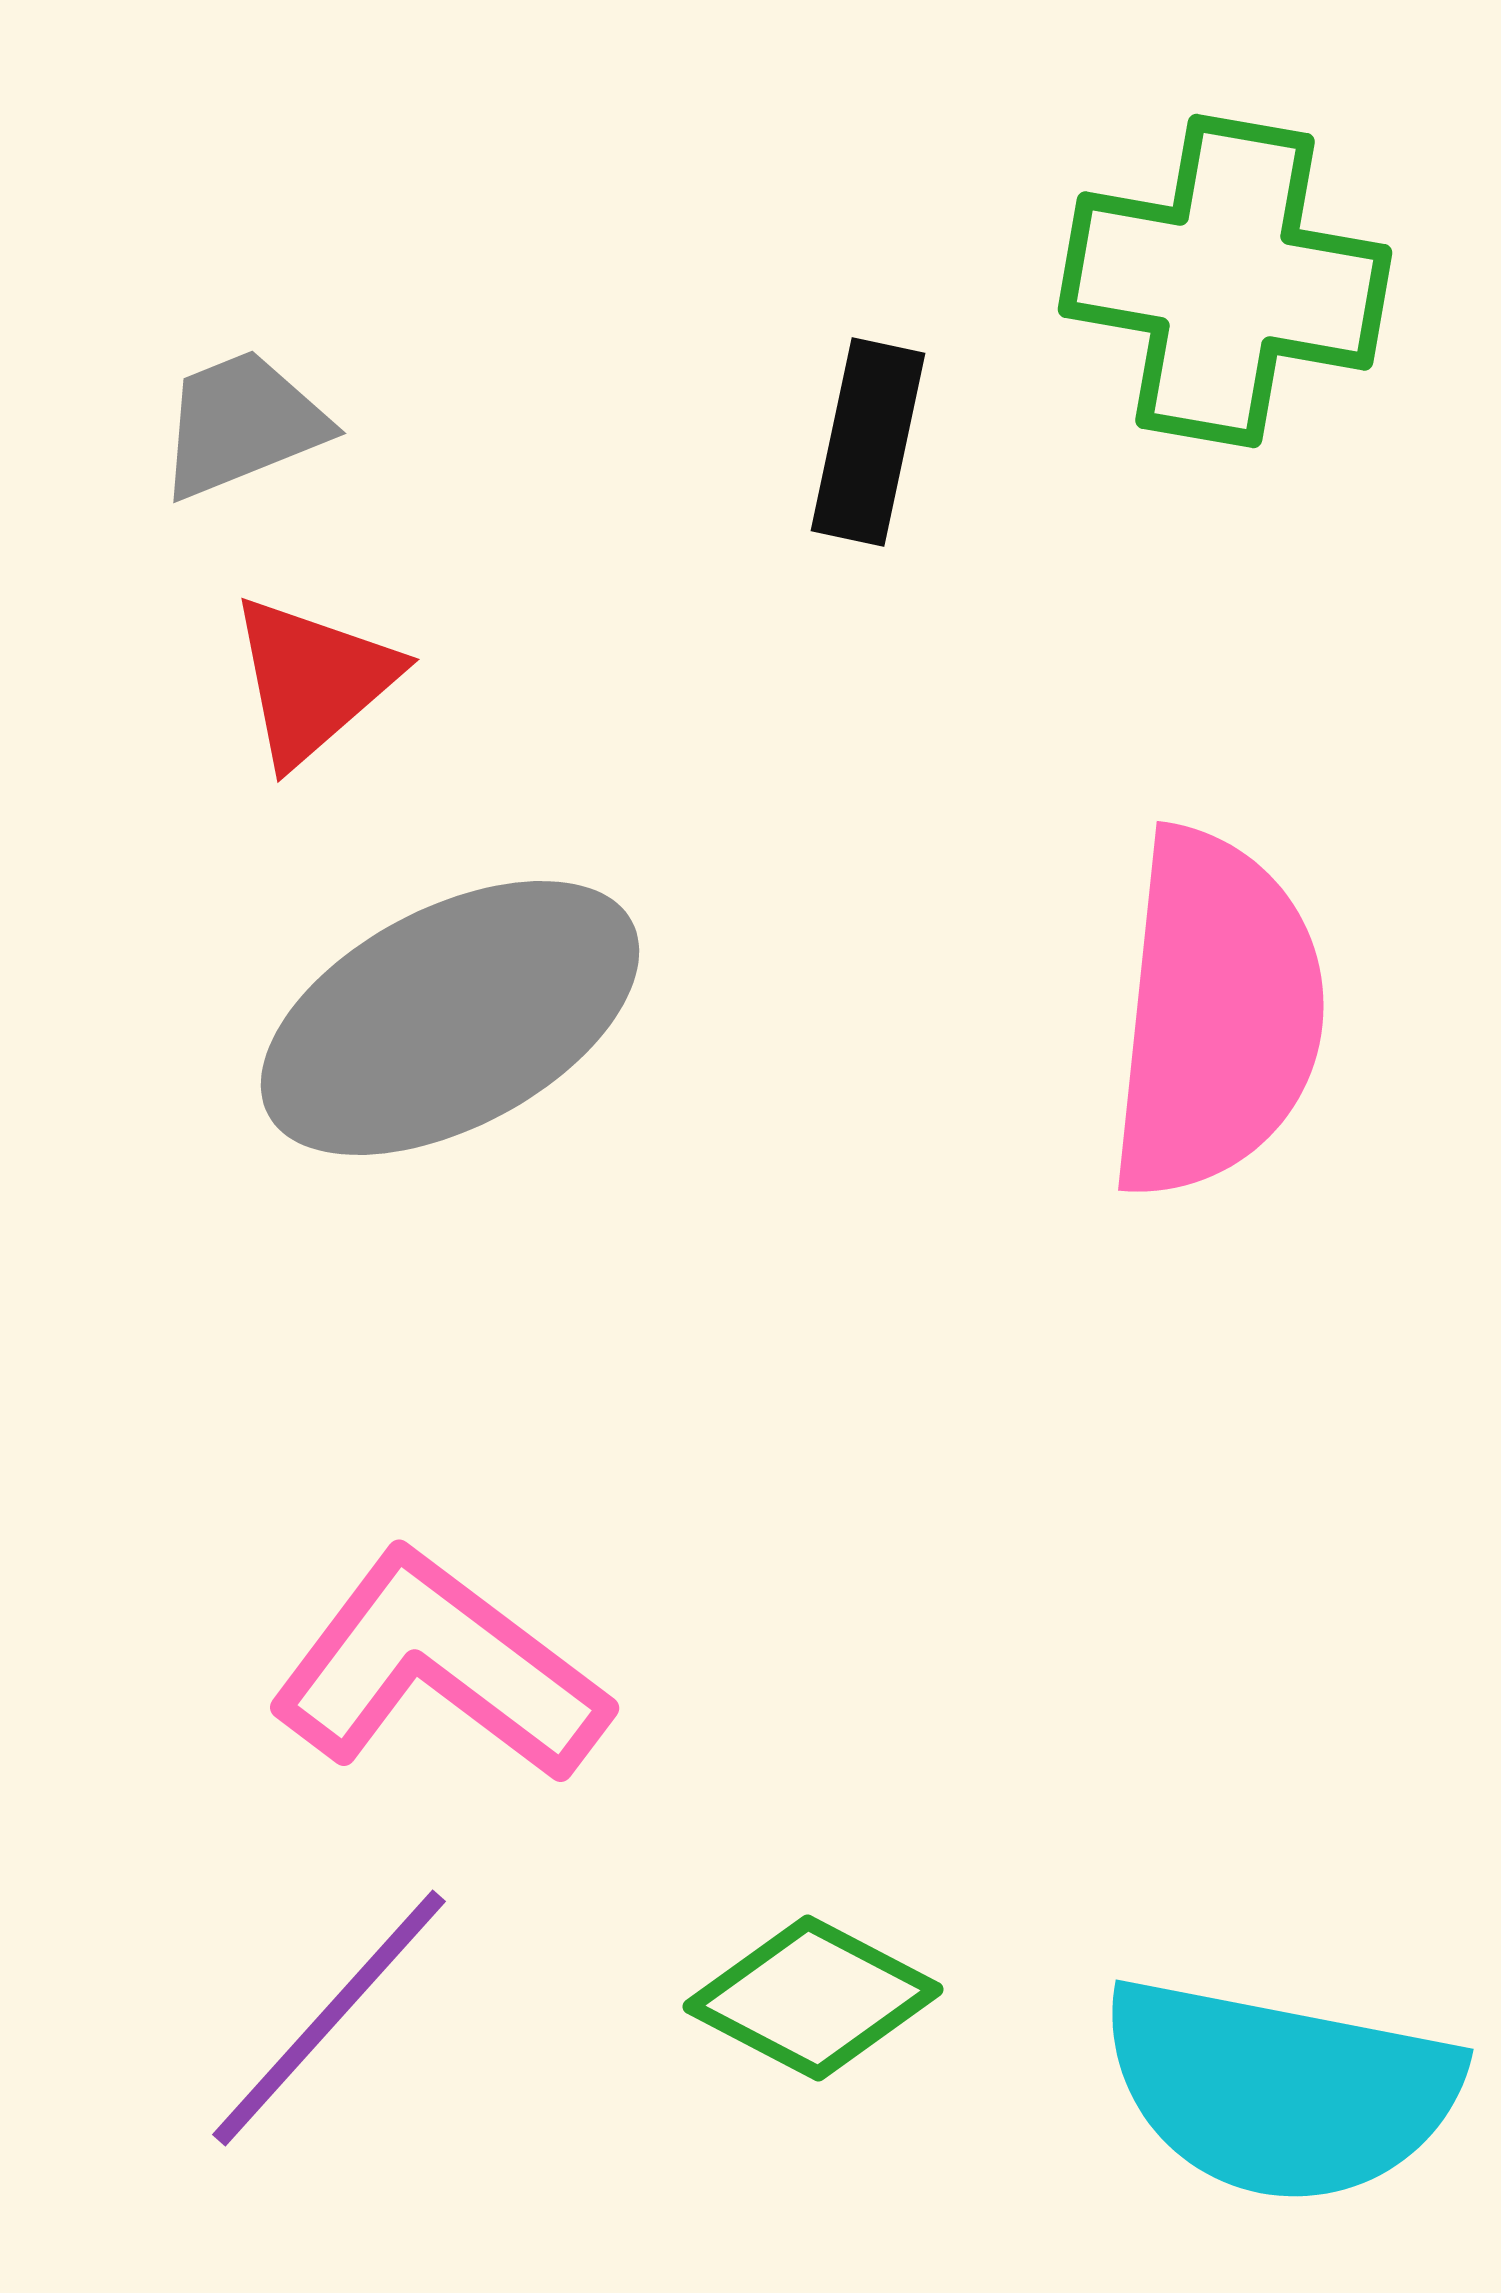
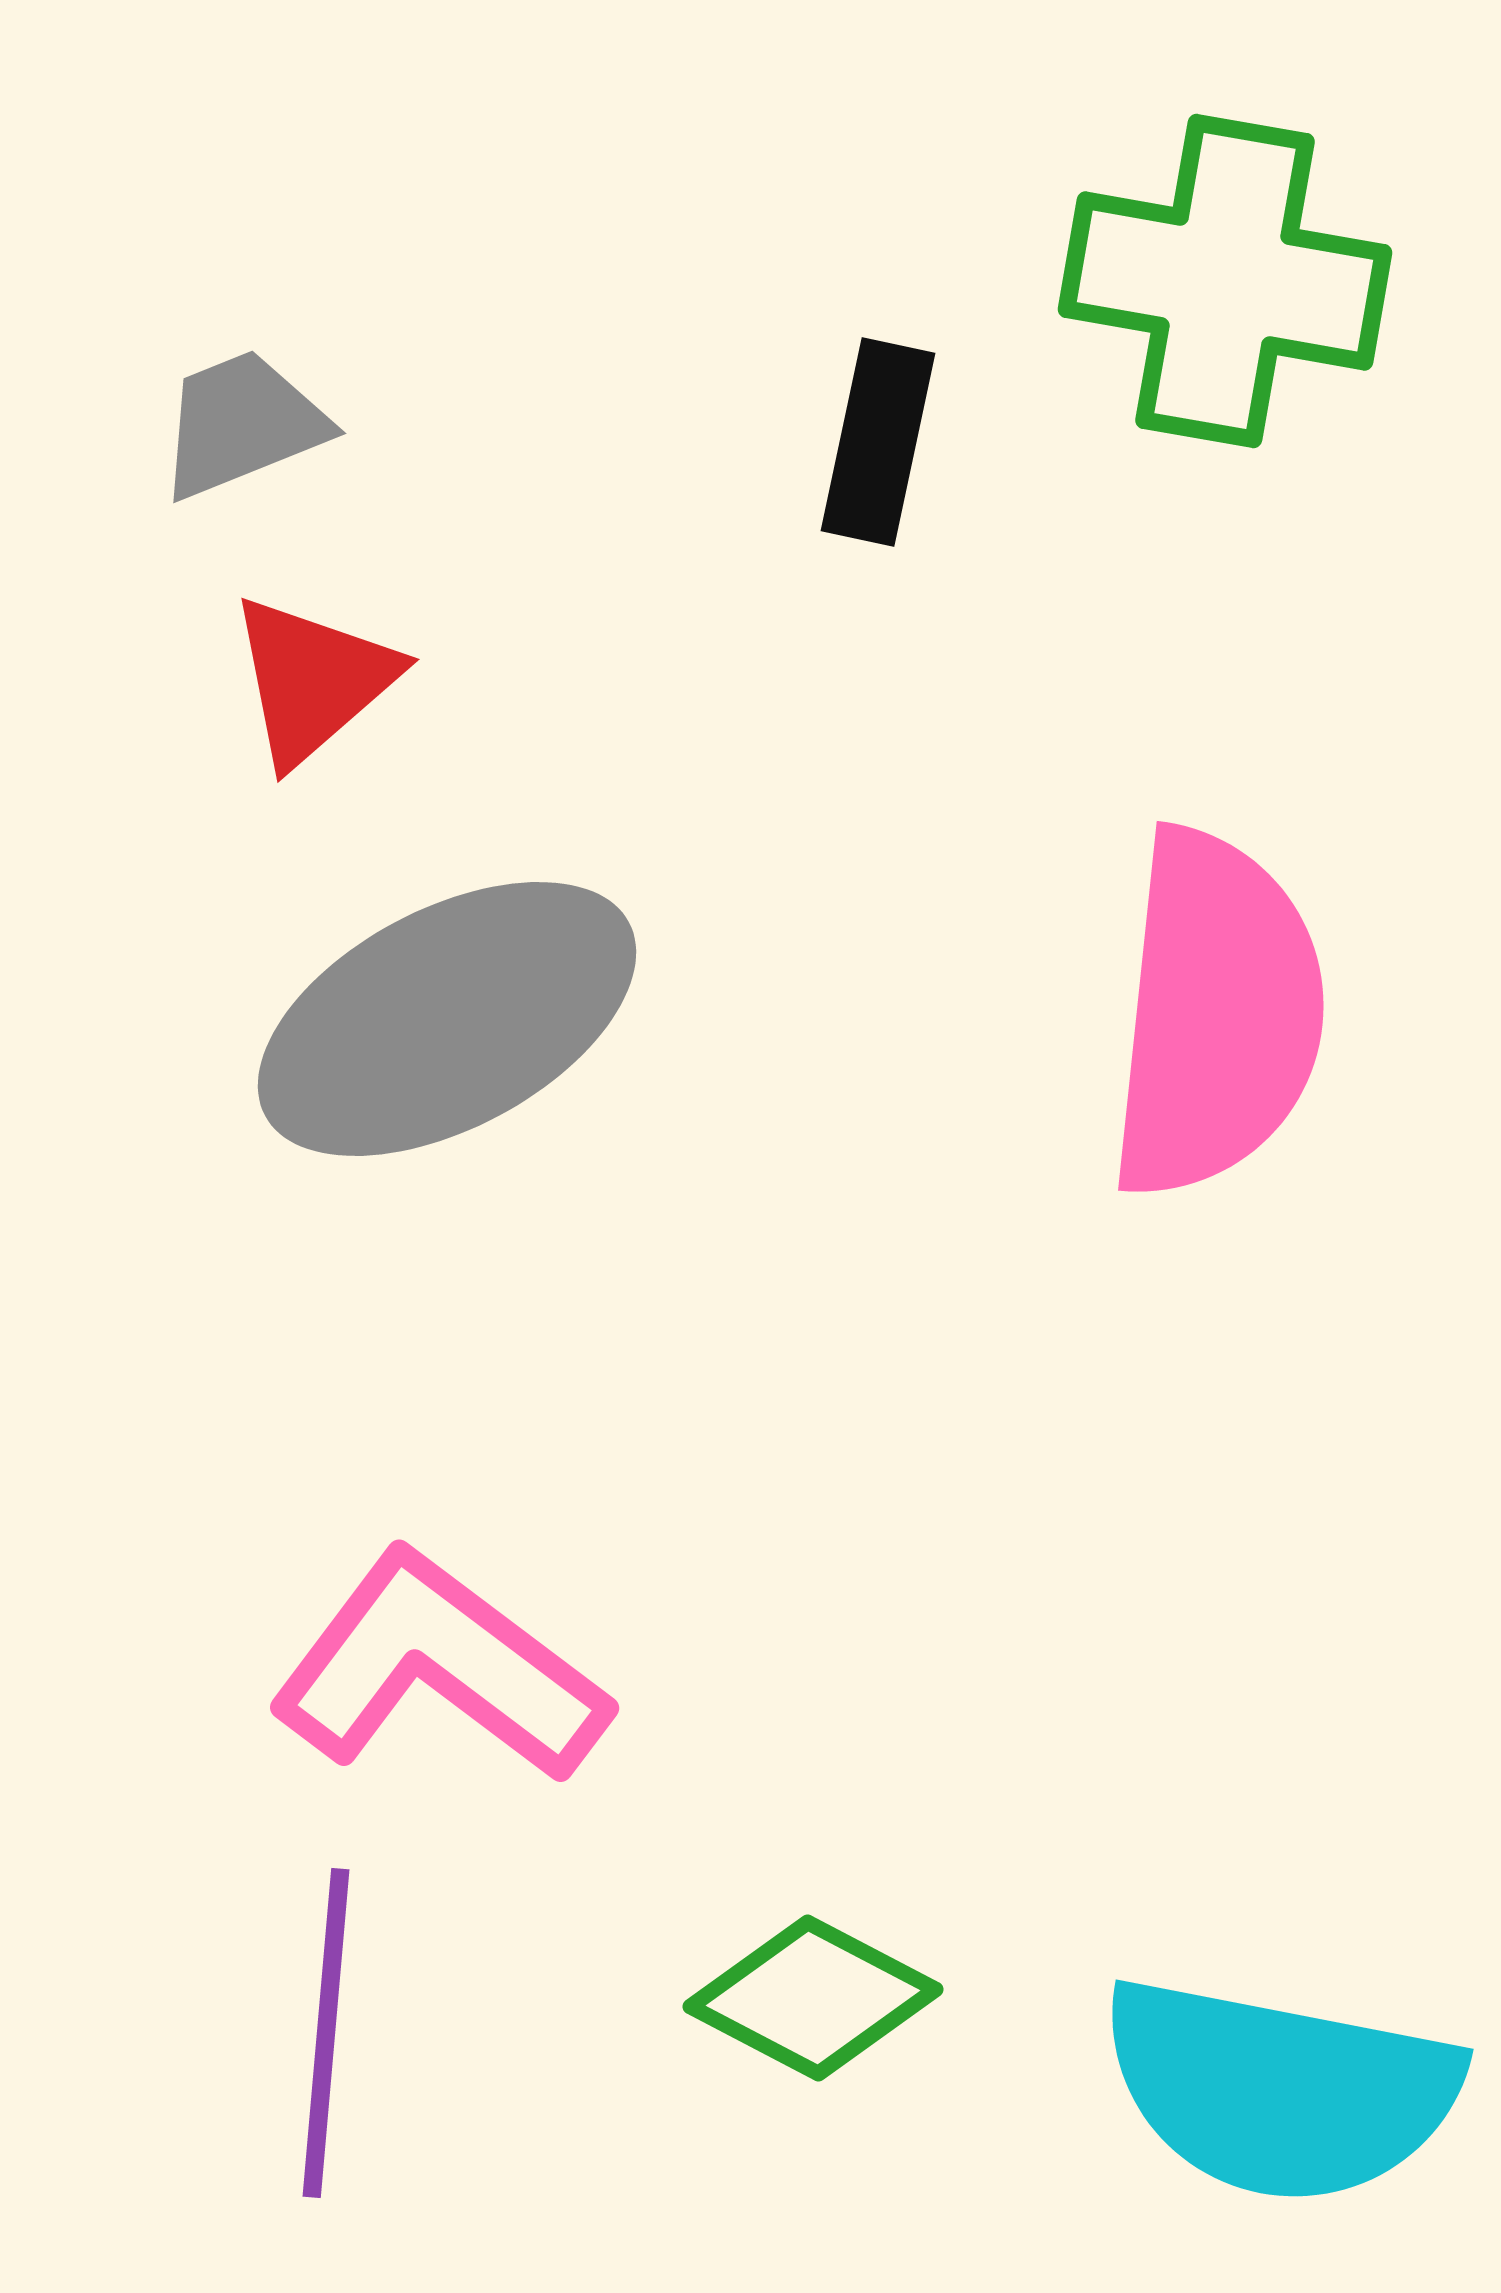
black rectangle: moved 10 px right
gray ellipse: moved 3 px left, 1 px down
purple line: moved 3 px left, 15 px down; rotated 37 degrees counterclockwise
